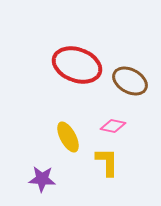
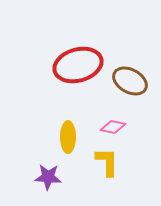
red ellipse: moved 1 px right; rotated 36 degrees counterclockwise
pink diamond: moved 1 px down
yellow ellipse: rotated 28 degrees clockwise
purple star: moved 6 px right, 2 px up
